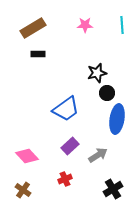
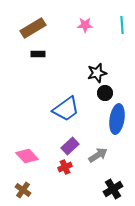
black circle: moved 2 px left
red cross: moved 12 px up
